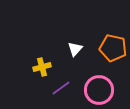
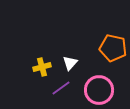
white triangle: moved 5 px left, 14 px down
